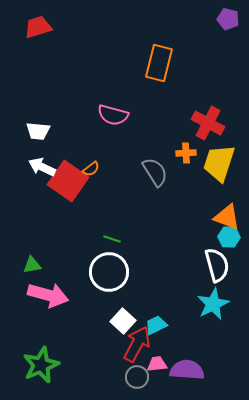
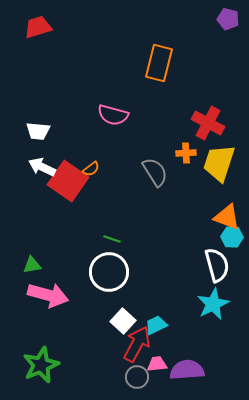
cyan hexagon: moved 3 px right
purple semicircle: rotated 8 degrees counterclockwise
